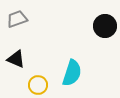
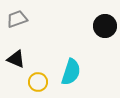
cyan semicircle: moved 1 px left, 1 px up
yellow circle: moved 3 px up
